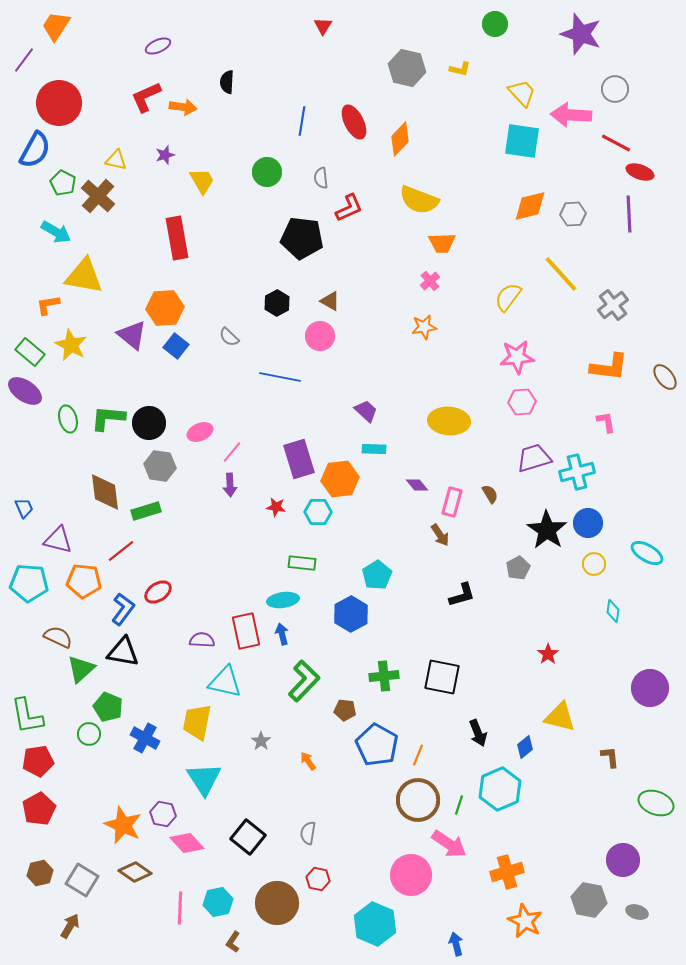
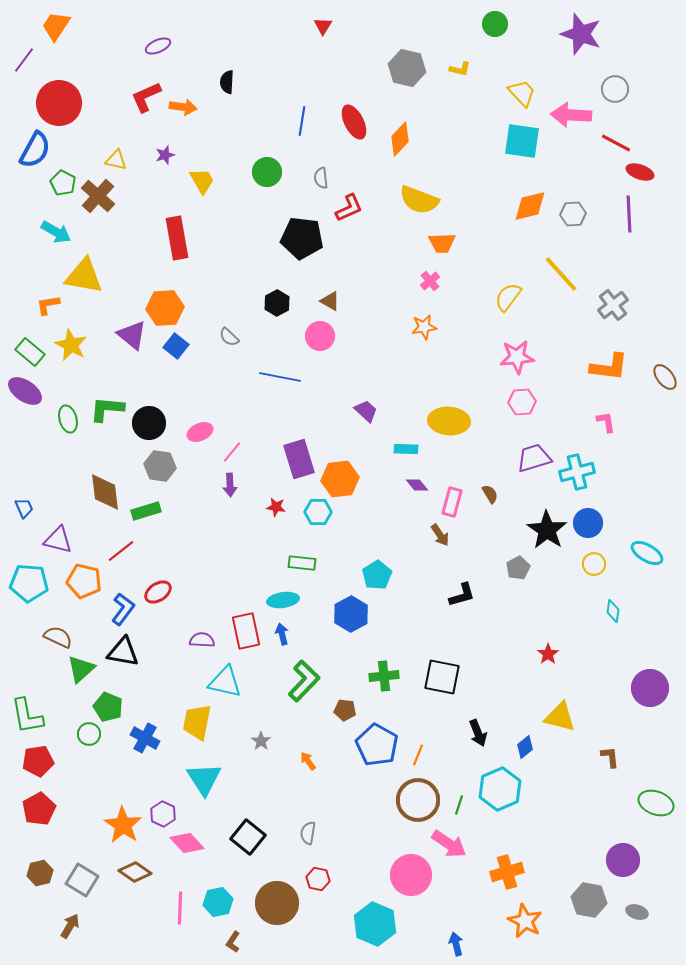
green L-shape at (108, 418): moved 1 px left, 9 px up
cyan rectangle at (374, 449): moved 32 px right
orange pentagon at (84, 581): rotated 8 degrees clockwise
purple hexagon at (163, 814): rotated 15 degrees clockwise
orange star at (123, 825): rotated 9 degrees clockwise
